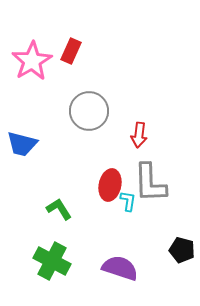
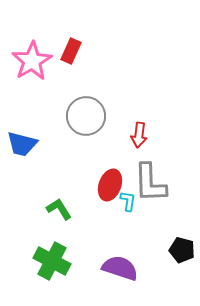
gray circle: moved 3 px left, 5 px down
red ellipse: rotated 8 degrees clockwise
